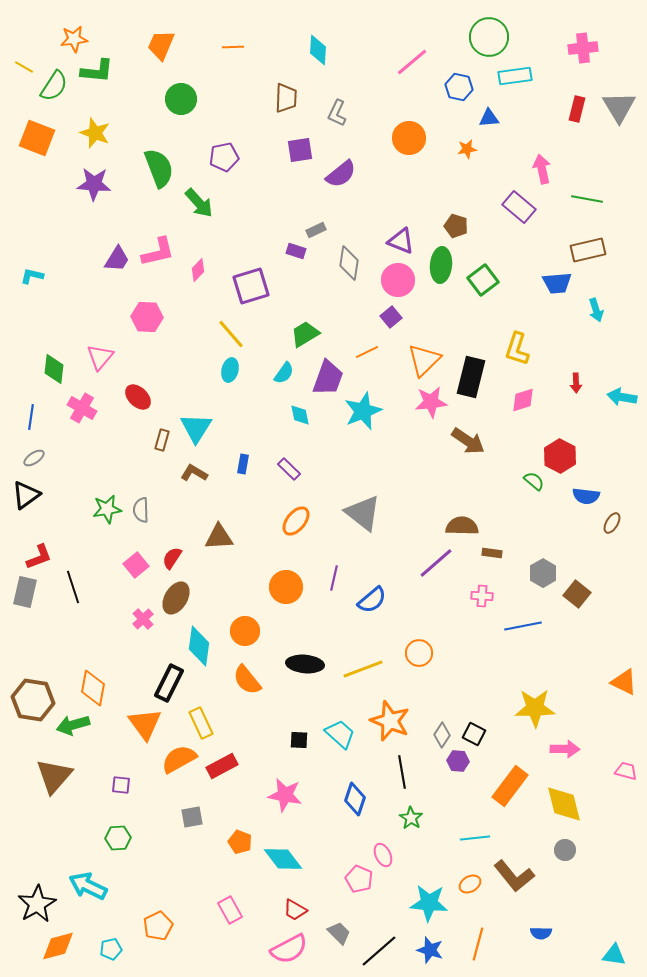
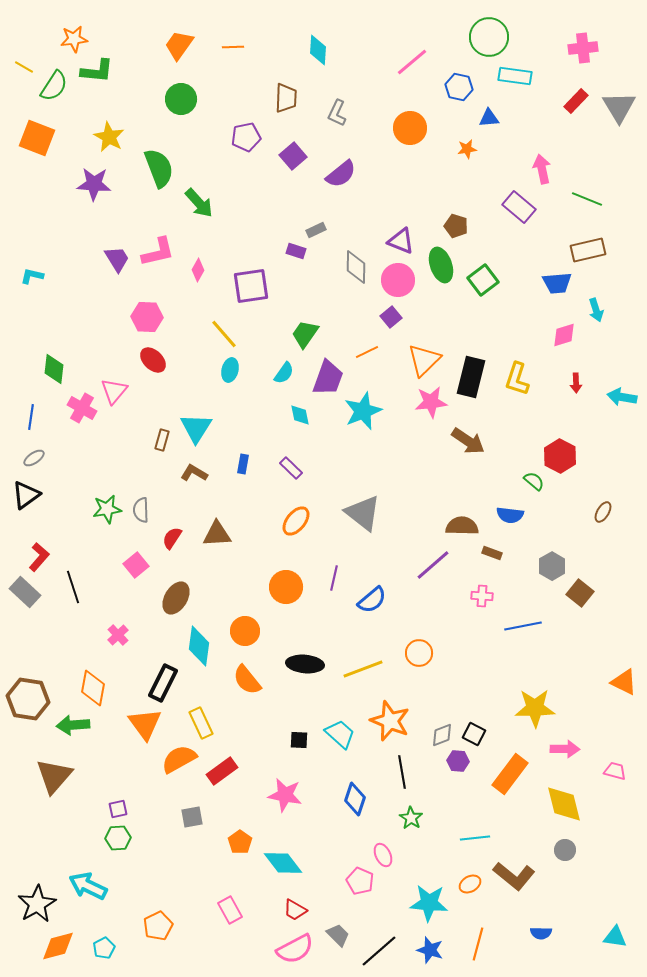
orange trapezoid at (161, 45): moved 18 px right; rotated 12 degrees clockwise
cyan rectangle at (515, 76): rotated 16 degrees clockwise
red rectangle at (577, 109): moved 1 px left, 8 px up; rotated 30 degrees clockwise
yellow star at (95, 133): moved 14 px right, 4 px down; rotated 8 degrees clockwise
orange circle at (409, 138): moved 1 px right, 10 px up
purple square at (300, 150): moved 7 px left, 6 px down; rotated 32 degrees counterclockwise
purple pentagon at (224, 157): moved 22 px right, 20 px up
green line at (587, 199): rotated 12 degrees clockwise
purple trapezoid at (117, 259): rotated 64 degrees counterclockwise
gray diamond at (349, 263): moved 7 px right, 4 px down; rotated 8 degrees counterclockwise
green ellipse at (441, 265): rotated 24 degrees counterclockwise
pink diamond at (198, 270): rotated 15 degrees counterclockwise
purple square at (251, 286): rotated 9 degrees clockwise
yellow line at (231, 334): moved 7 px left
green trapezoid at (305, 334): rotated 24 degrees counterclockwise
yellow L-shape at (517, 349): moved 30 px down
pink triangle at (100, 357): moved 14 px right, 34 px down
red ellipse at (138, 397): moved 15 px right, 37 px up
pink diamond at (523, 400): moved 41 px right, 65 px up
purple rectangle at (289, 469): moved 2 px right, 1 px up
blue semicircle at (586, 496): moved 76 px left, 19 px down
brown ellipse at (612, 523): moved 9 px left, 11 px up
brown triangle at (219, 537): moved 2 px left, 3 px up
brown rectangle at (492, 553): rotated 12 degrees clockwise
red L-shape at (39, 557): rotated 28 degrees counterclockwise
red semicircle at (172, 558): moved 20 px up
purple line at (436, 563): moved 3 px left, 2 px down
gray hexagon at (543, 573): moved 9 px right, 7 px up
gray rectangle at (25, 592): rotated 60 degrees counterclockwise
brown square at (577, 594): moved 3 px right, 1 px up
pink cross at (143, 619): moved 25 px left, 16 px down
black rectangle at (169, 683): moved 6 px left
brown hexagon at (33, 700): moved 5 px left, 1 px up
green arrow at (73, 725): rotated 12 degrees clockwise
gray diamond at (442, 735): rotated 35 degrees clockwise
red rectangle at (222, 766): moved 5 px down; rotated 8 degrees counterclockwise
pink trapezoid at (626, 771): moved 11 px left
purple square at (121, 785): moved 3 px left, 24 px down; rotated 18 degrees counterclockwise
orange rectangle at (510, 786): moved 12 px up
orange pentagon at (240, 842): rotated 15 degrees clockwise
cyan diamond at (283, 859): moved 4 px down
brown L-shape at (514, 876): rotated 12 degrees counterclockwise
pink pentagon at (359, 879): moved 1 px right, 2 px down
gray trapezoid at (339, 933): moved 1 px left, 2 px down
cyan pentagon at (111, 949): moved 7 px left, 1 px up; rotated 15 degrees counterclockwise
pink semicircle at (289, 949): moved 6 px right
cyan triangle at (614, 955): moved 1 px right, 18 px up
